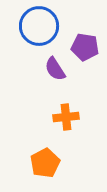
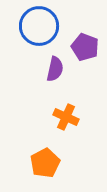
purple pentagon: rotated 12 degrees clockwise
purple semicircle: rotated 135 degrees counterclockwise
orange cross: rotated 30 degrees clockwise
